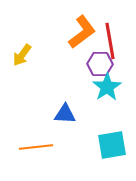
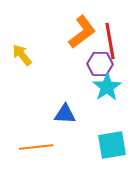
yellow arrow: rotated 105 degrees clockwise
